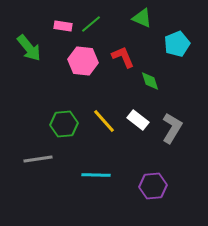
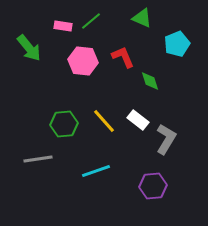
green line: moved 3 px up
gray L-shape: moved 6 px left, 11 px down
cyan line: moved 4 px up; rotated 20 degrees counterclockwise
